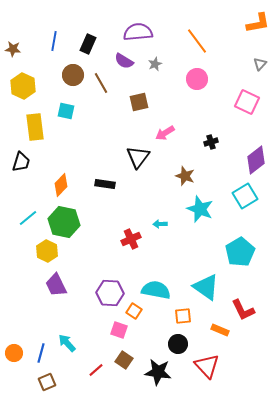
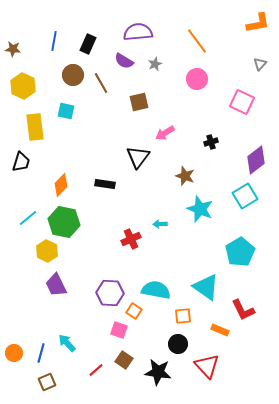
pink square at (247, 102): moved 5 px left
